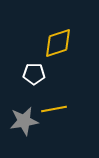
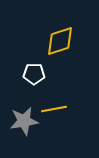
yellow diamond: moved 2 px right, 2 px up
